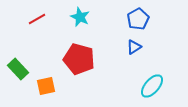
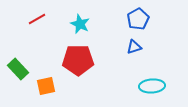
cyan star: moved 7 px down
blue triangle: rotated 14 degrees clockwise
red pentagon: moved 1 px left, 1 px down; rotated 16 degrees counterclockwise
cyan ellipse: rotated 45 degrees clockwise
